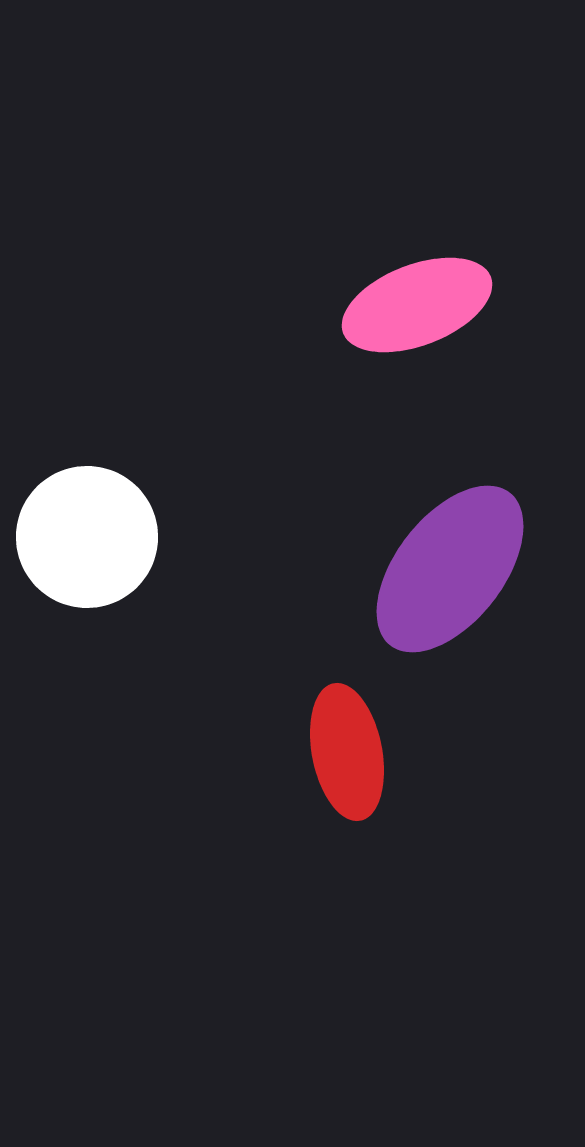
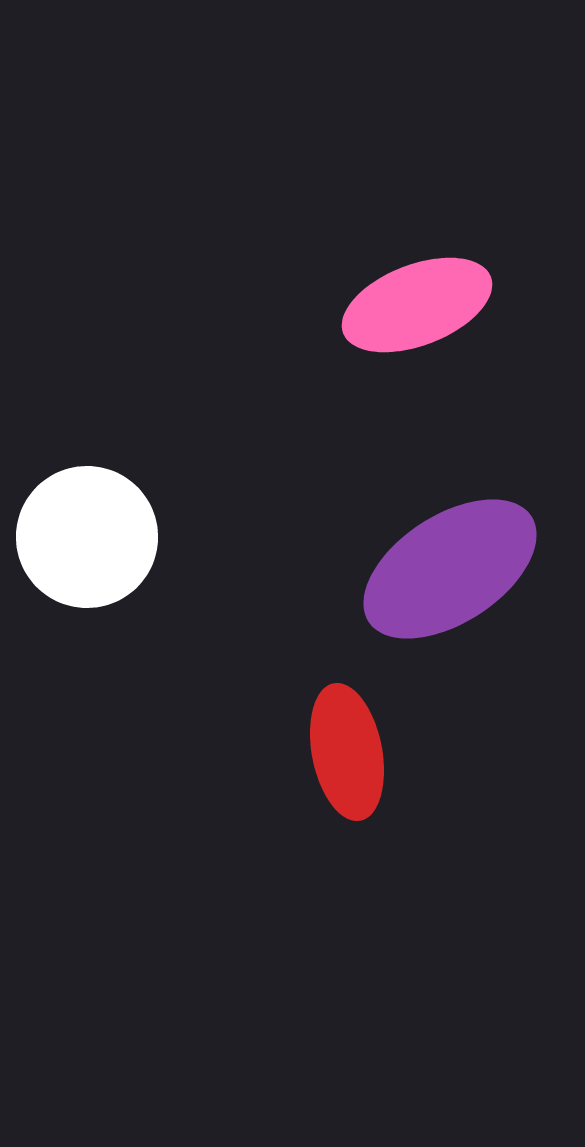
purple ellipse: rotated 19 degrees clockwise
